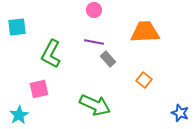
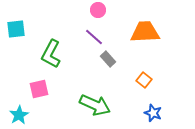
pink circle: moved 4 px right
cyan square: moved 1 px left, 2 px down
purple line: moved 5 px up; rotated 30 degrees clockwise
blue star: moved 27 px left
